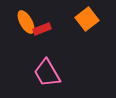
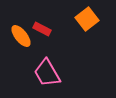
orange ellipse: moved 5 px left, 14 px down; rotated 10 degrees counterclockwise
red rectangle: rotated 48 degrees clockwise
